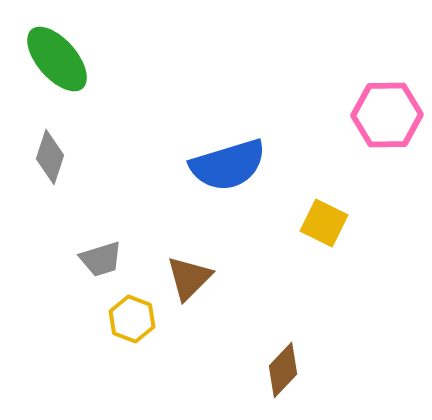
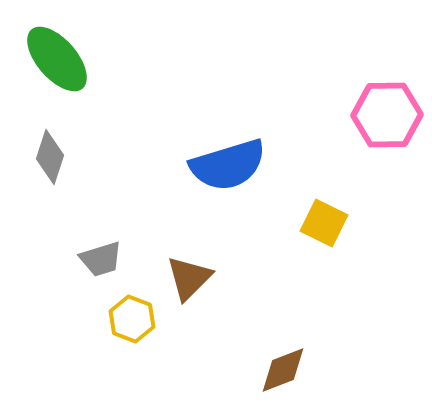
brown diamond: rotated 26 degrees clockwise
